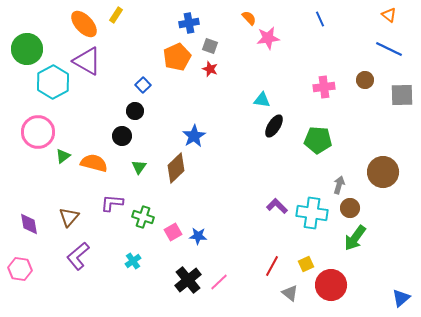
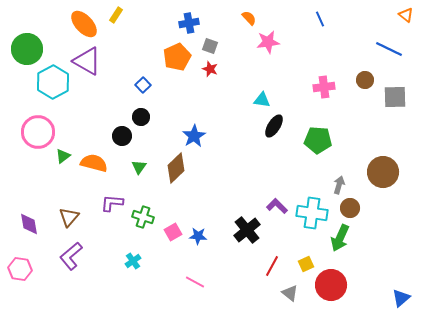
orange triangle at (389, 15): moved 17 px right
pink star at (268, 38): moved 4 px down
gray square at (402, 95): moved 7 px left, 2 px down
black circle at (135, 111): moved 6 px right, 6 px down
green arrow at (355, 238): moved 15 px left; rotated 12 degrees counterclockwise
purple L-shape at (78, 256): moved 7 px left
black cross at (188, 280): moved 59 px right, 50 px up
pink line at (219, 282): moved 24 px left; rotated 72 degrees clockwise
